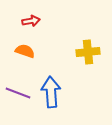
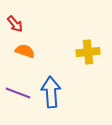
red arrow: moved 16 px left, 3 px down; rotated 60 degrees clockwise
